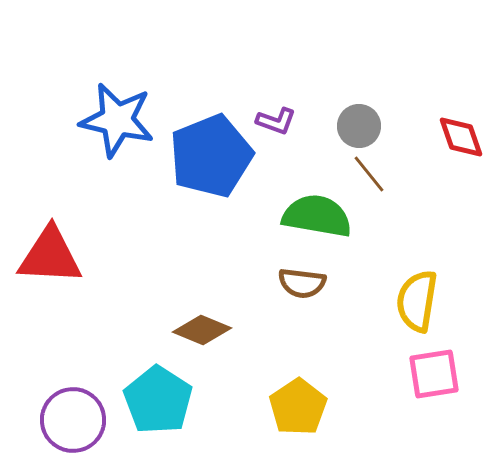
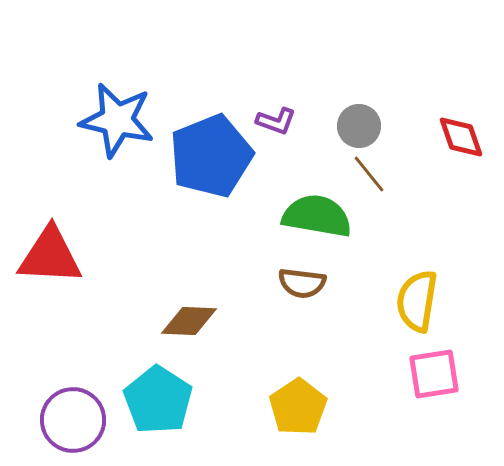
brown diamond: moved 13 px left, 9 px up; rotated 20 degrees counterclockwise
